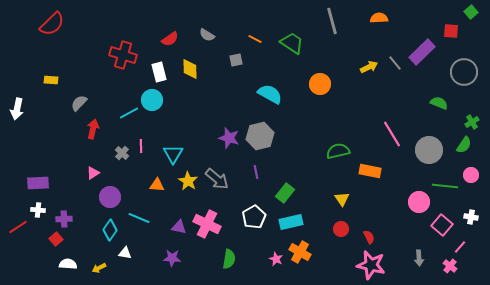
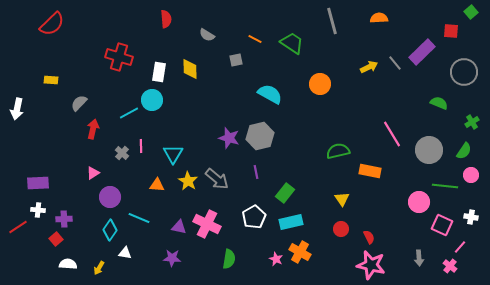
red semicircle at (170, 39): moved 4 px left, 20 px up; rotated 60 degrees counterclockwise
red cross at (123, 55): moved 4 px left, 2 px down
white rectangle at (159, 72): rotated 24 degrees clockwise
green semicircle at (464, 145): moved 6 px down
pink square at (442, 225): rotated 15 degrees counterclockwise
yellow arrow at (99, 268): rotated 32 degrees counterclockwise
